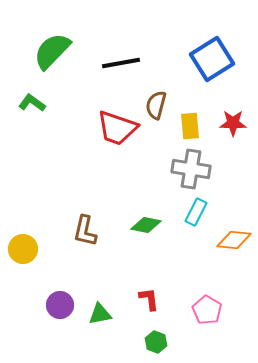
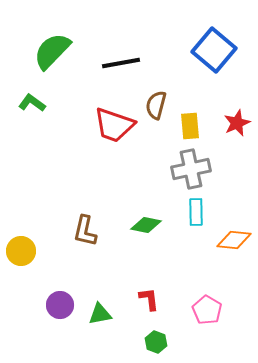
blue square: moved 2 px right, 9 px up; rotated 18 degrees counterclockwise
red star: moved 4 px right; rotated 24 degrees counterclockwise
red trapezoid: moved 3 px left, 3 px up
gray cross: rotated 21 degrees counterclockwise
cyan rectangle: rotated 28 degrees counterclockwise
yellow circle: moved 2 px left, 2 px down
